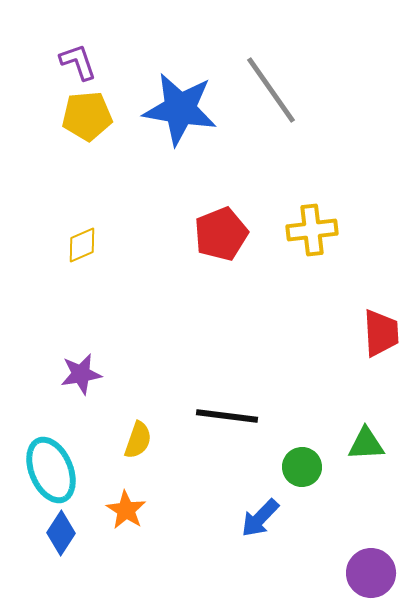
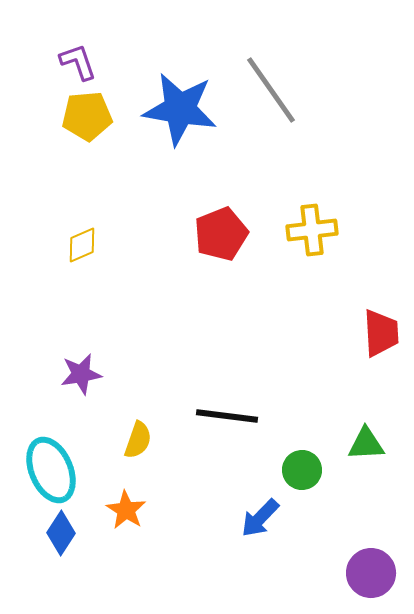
green circle: moved 3 px down
